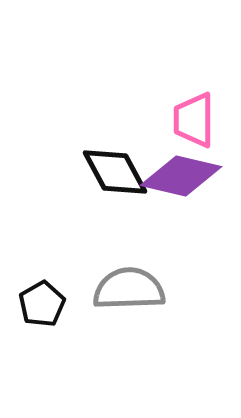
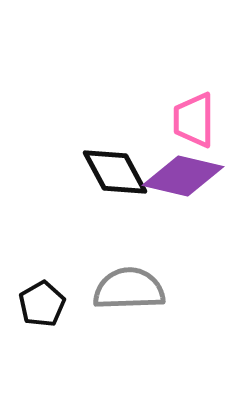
purple diamond: moved 2 px right
